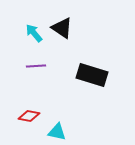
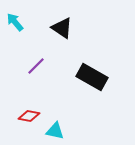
cyan arrow: moved 19 px left, 11 px up
purple line: rotated 42 degrees counterclockwise
black rectangle: moved 2 px down; rotated 12 degrees clockwise
cyan triangle: moved 2 px left, 1 px up
